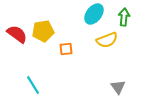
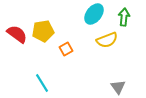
orange square: rotated 24 degrees counterclockwise
cyan line: moved 9 px right, 2 px up
